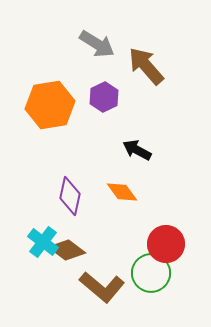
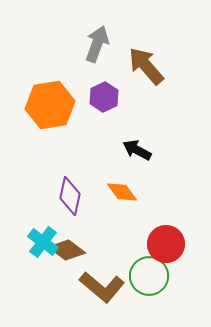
gray arrow: rotated 102 degrees counterclockwise
green circle: moved 2 px left, 3 px down
